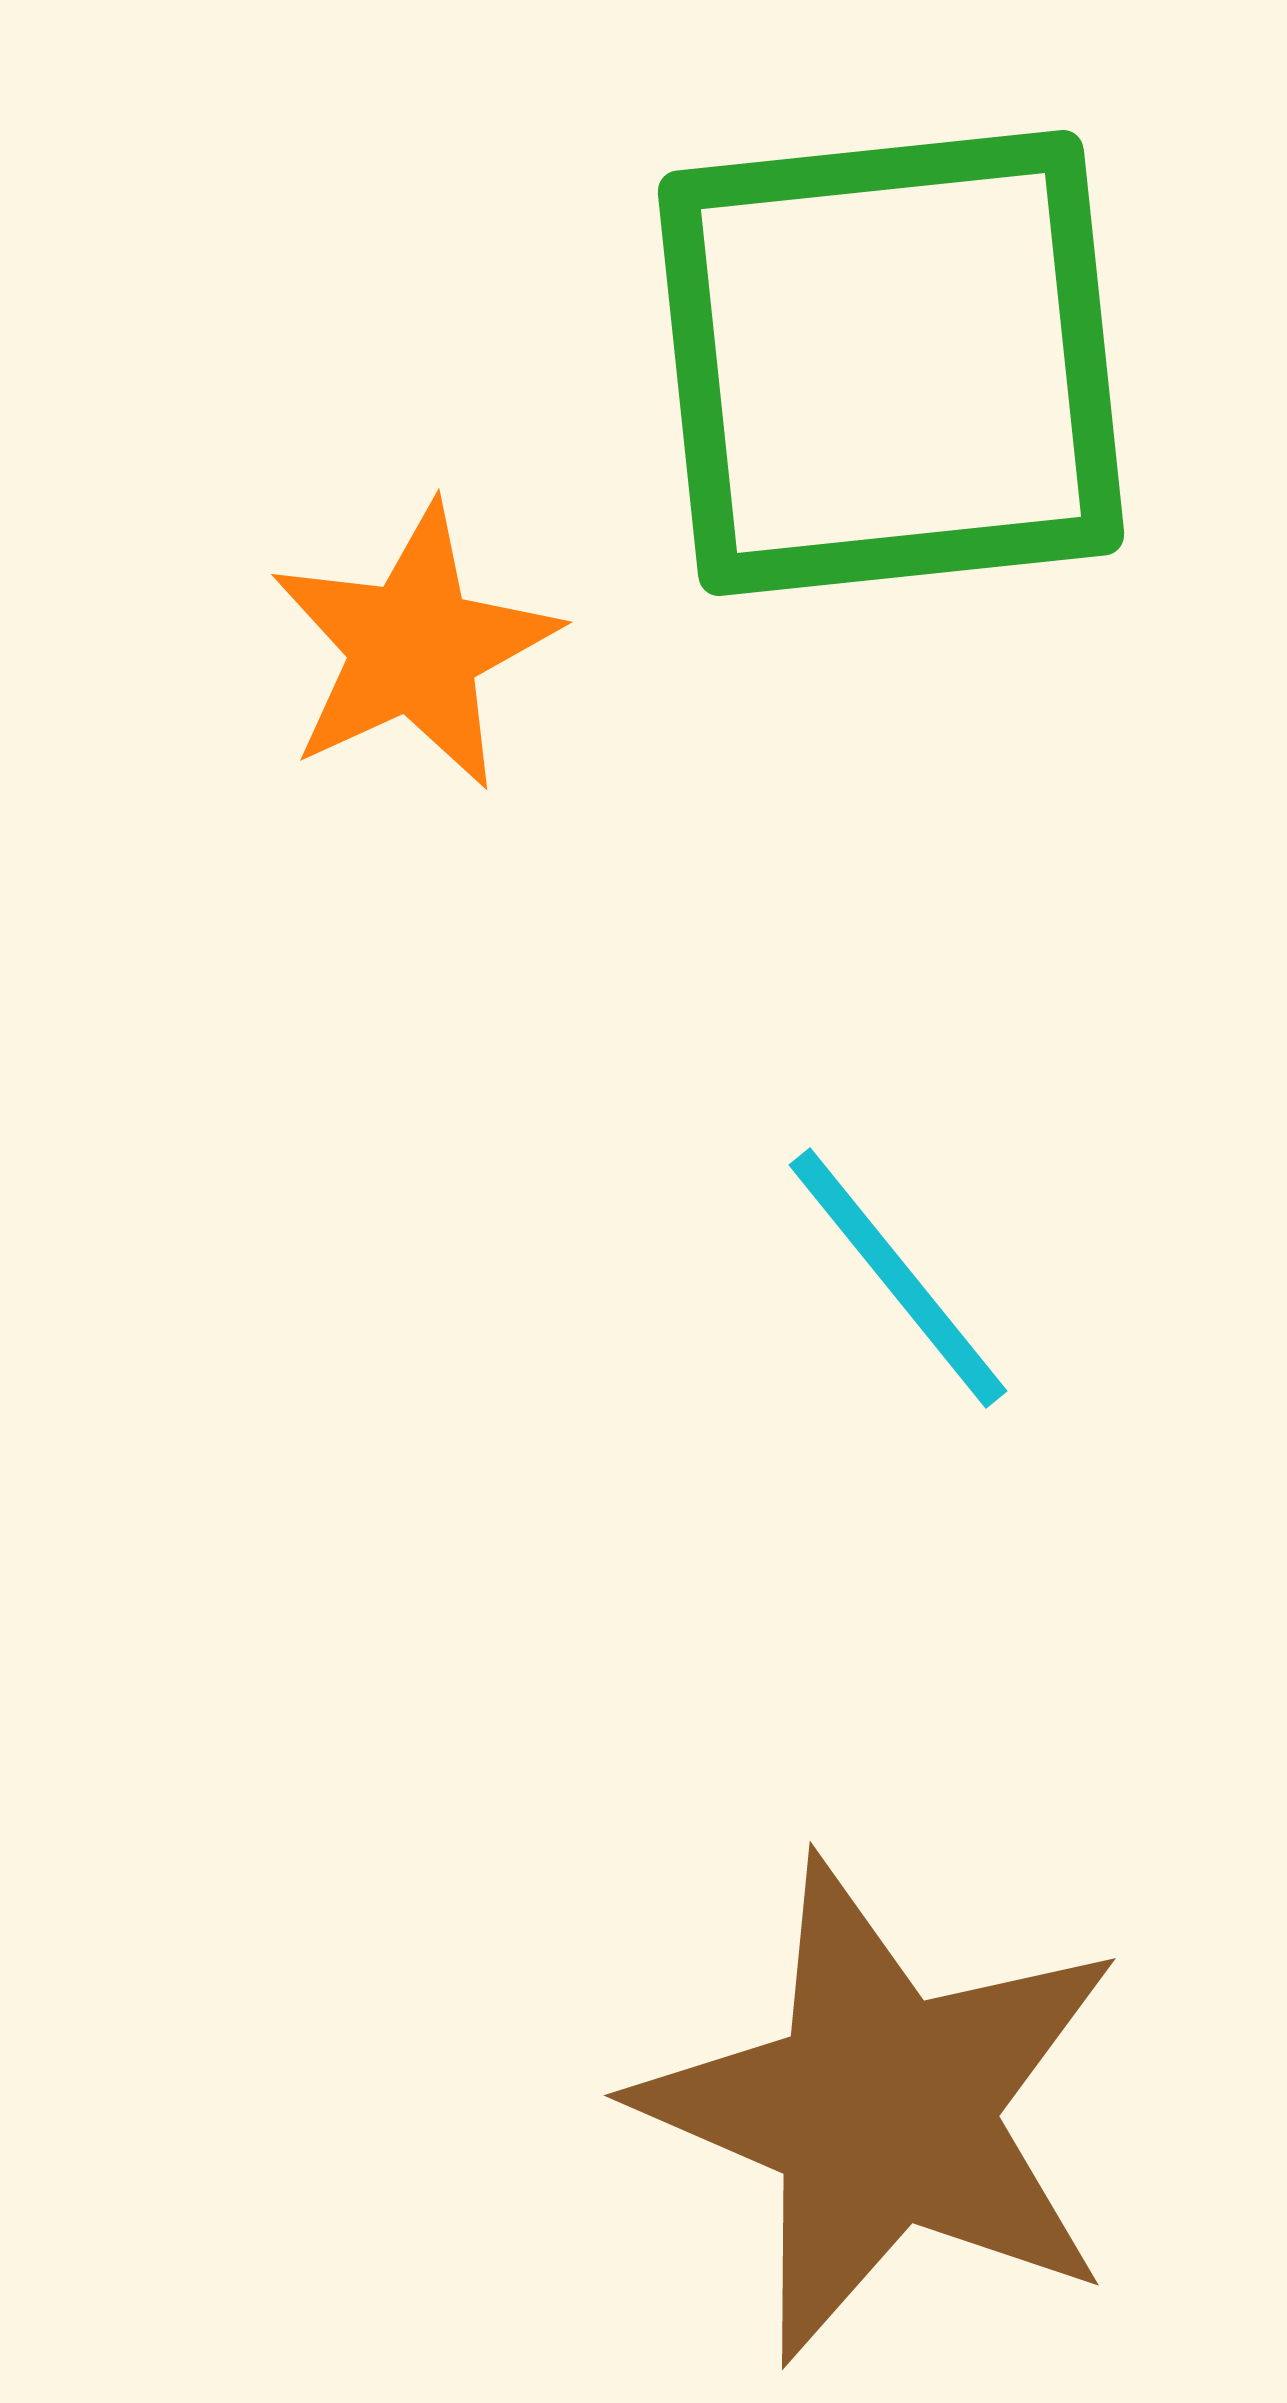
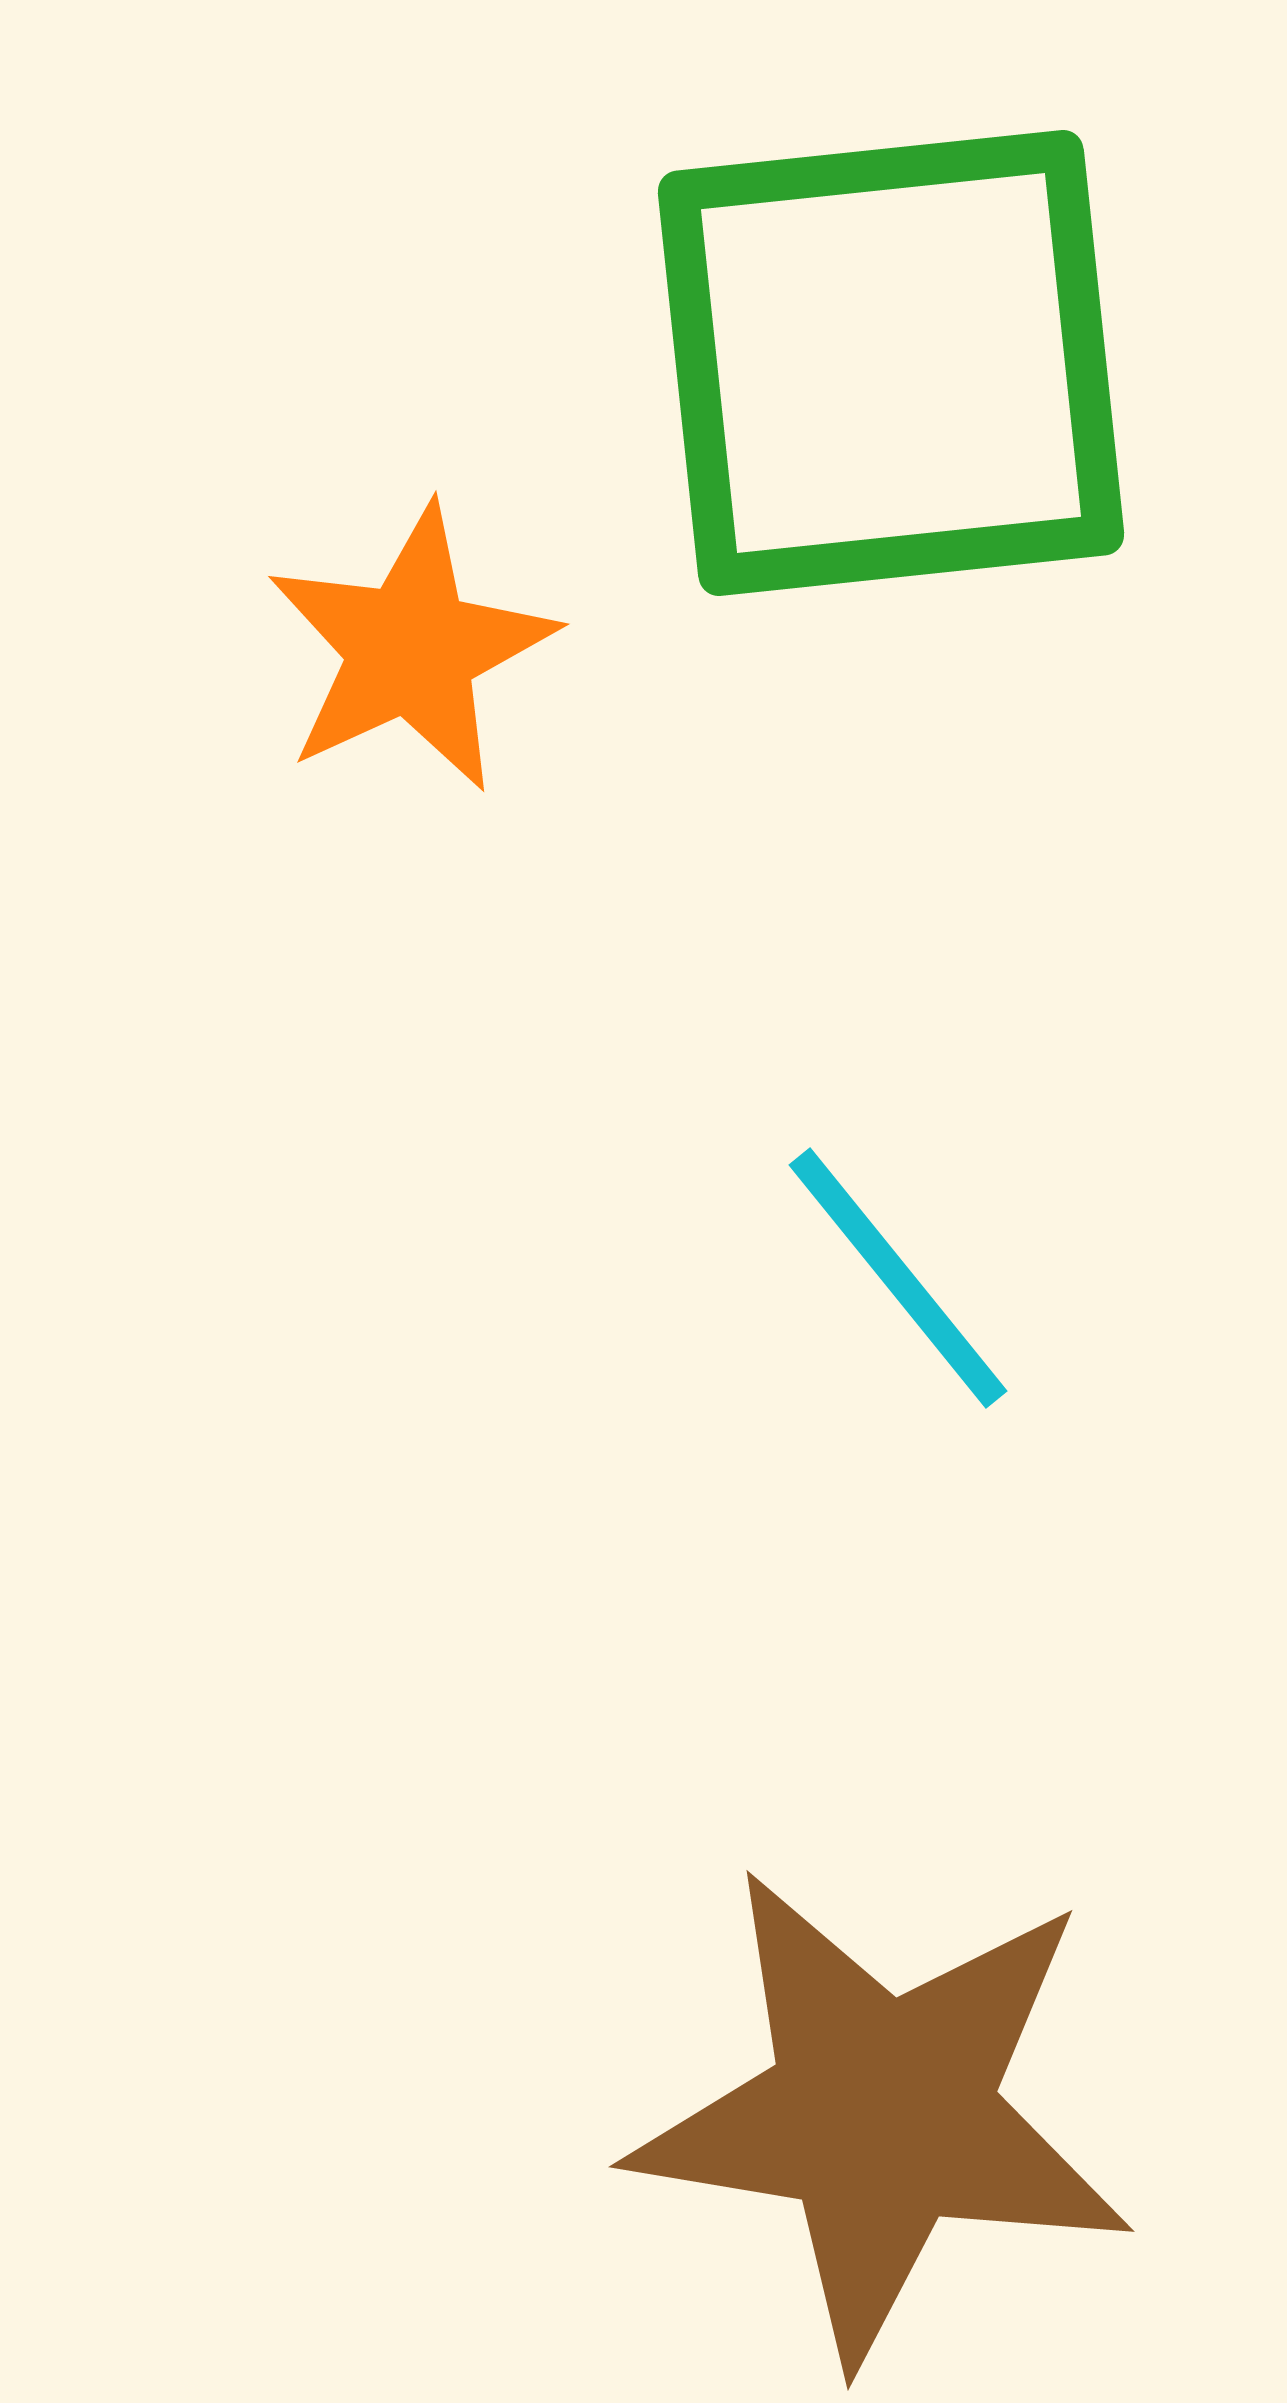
orange star: moved 3 px left, 2 px down
brown star: moved 4 px down; rotated 14 degrees counterclockwise
